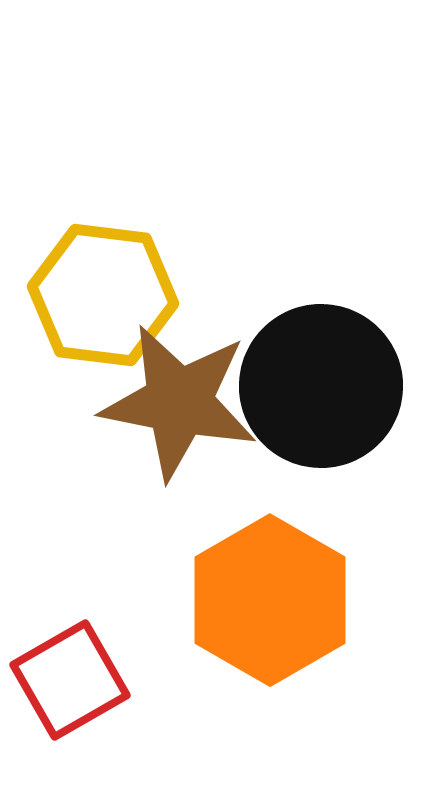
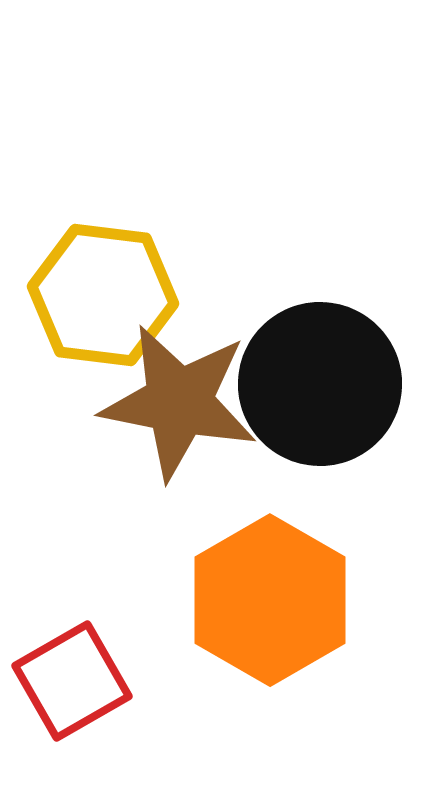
black circle: moved 1 px left, 2 px up
red square: moved 2 px right, 1 px down
